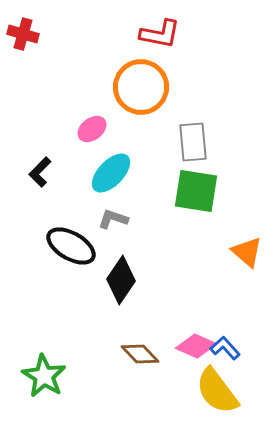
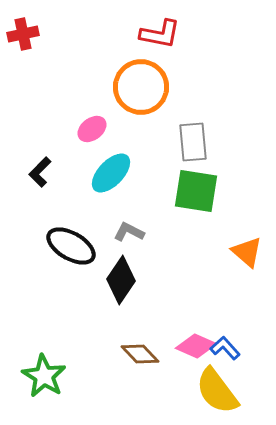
red cross: rotated 28 degrees counterclockwise
gray L-shape: moved 16 px right, 13 px down; rotated 8 degrees clockwise
